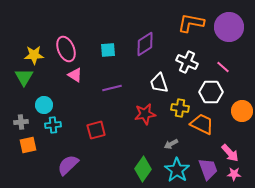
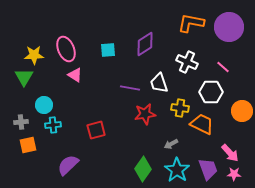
purple line: moved 18 px right; rotated 24 degrees clockwise
